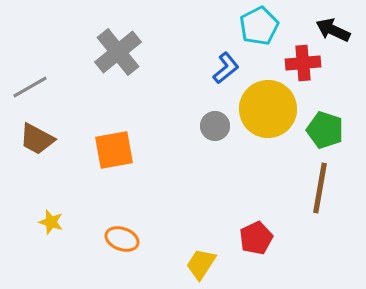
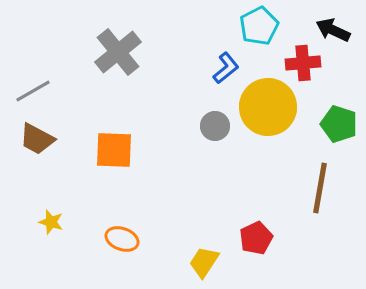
gray line: moved 3 px right, 4 px down
yellow circle: moved 2 px up
green pentagon: moved 14 px right, 6 px up
orange square: rotated 12 degrees clockwise
yellow trapezoid: moved 3 px right, 2 px up
